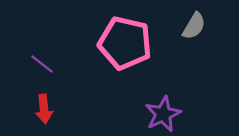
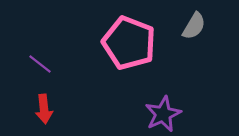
pink pentagon: moved 4 px right; rotated 8 degrees clockwise
purple line: moved 2 px left
